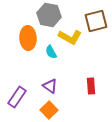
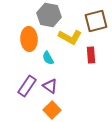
orange ellipse: moved 1 px right, 1 px down
cyan semicircle: moved 3 px left, 6 px down
red rectangle: moved 31 px up
purple rectangle: moved 10 px right, 11 px up
orange square: moved 3 px right
